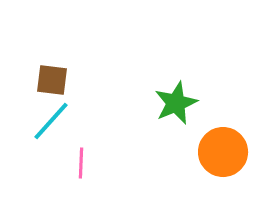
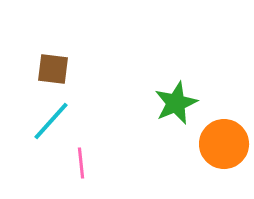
brown square: moved 1 px right, 11 px up
orange circle: moved 1 px right, 8 px up
pink line: rotated 8 degrees counterclockwise
